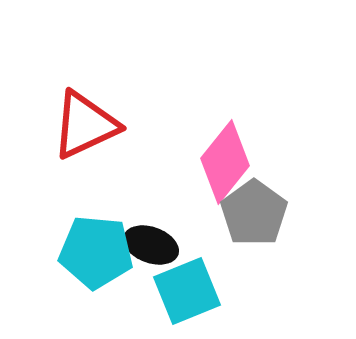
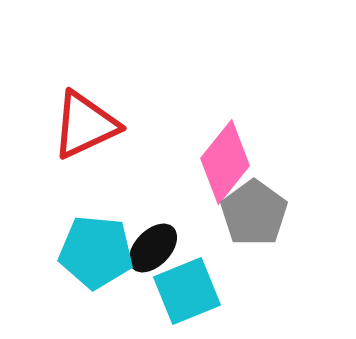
black ellipse: moved 2 px right, 3 px down; rotated 66 degrees counterclockwise
